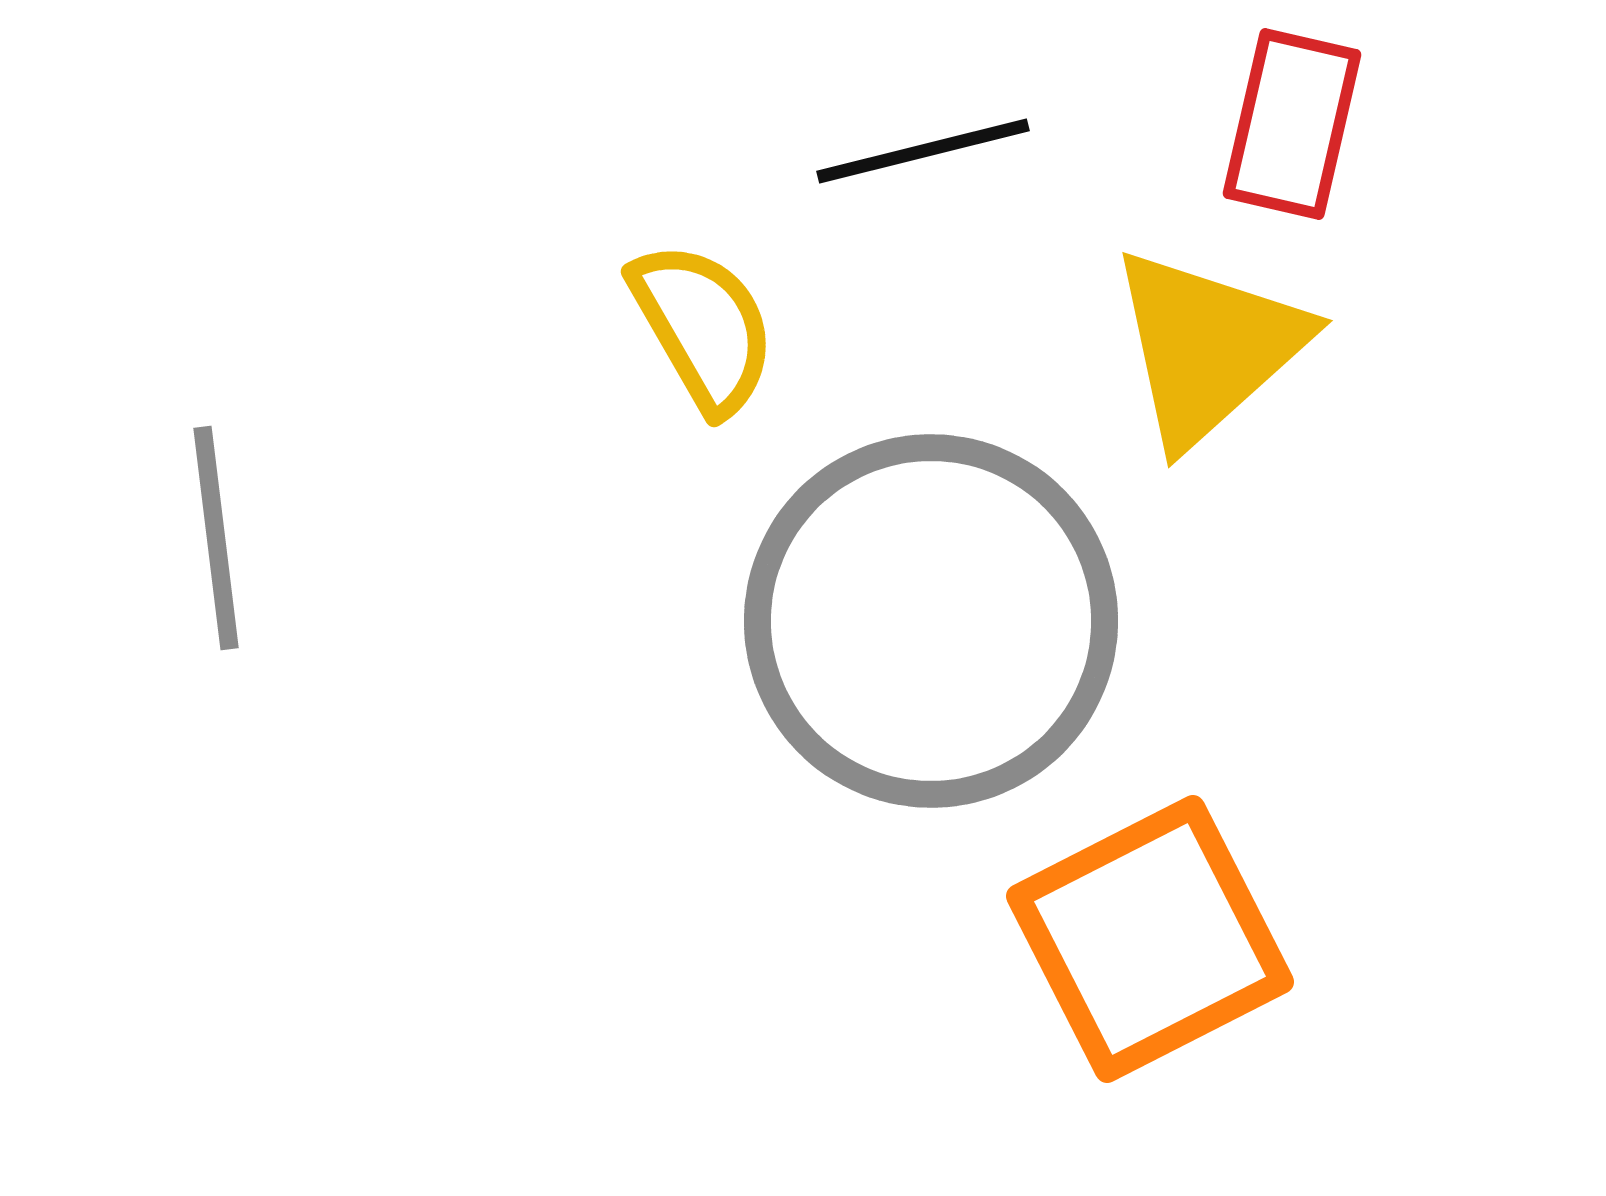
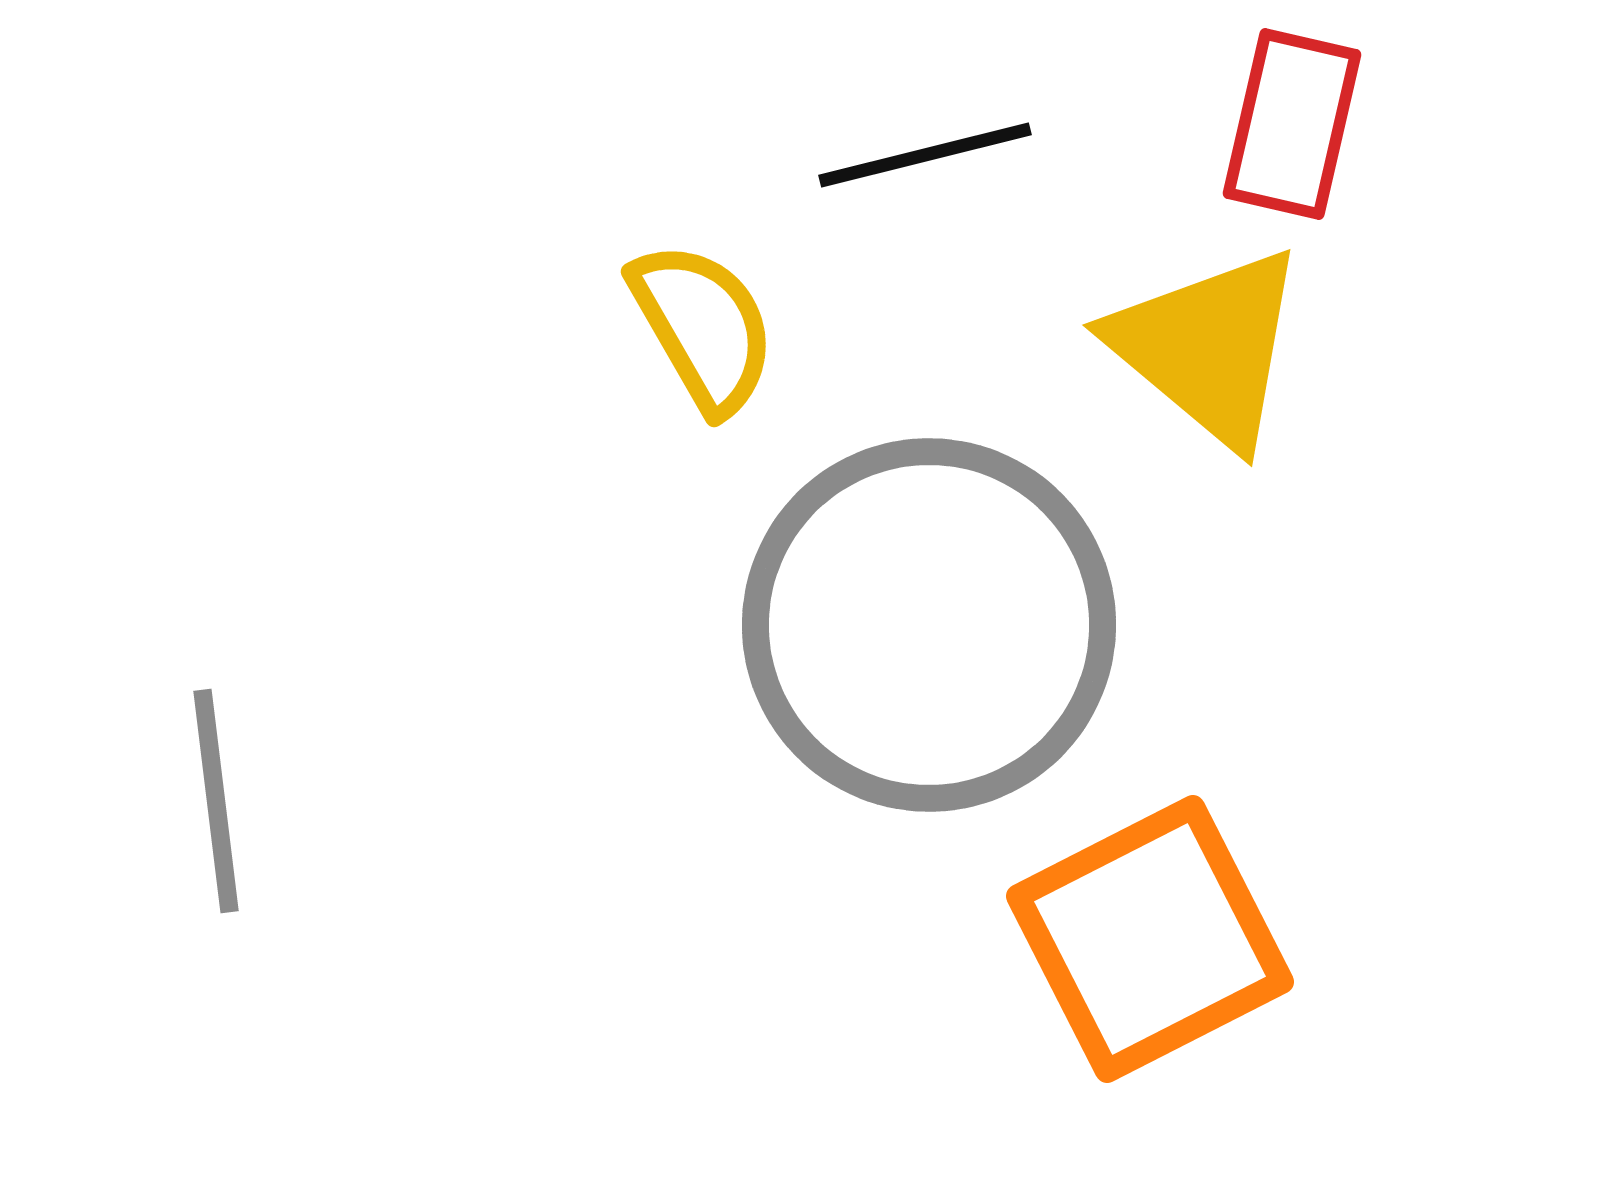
black line: moved 2 px right, 4 px down
yellow triangle: rotated 38 degrees counterclockwise
gray line: moved 263 px down
gray circle: moved 2 px left, 4 px down
